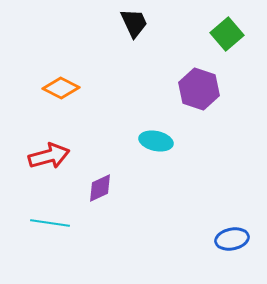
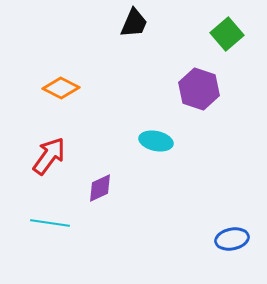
black trapezoid: rotated 48 degrees clockwise
red arrow: rotated 39 degrees counterclockwise
